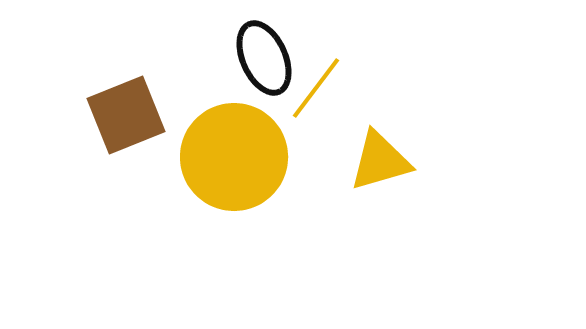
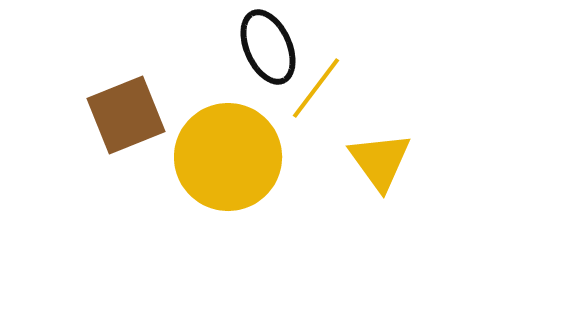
black ellipse: moved 4 px right, 11 px up
yellow circle: moved 6 px left
yellow triangle: rotated 50 degrees counterclockwise
